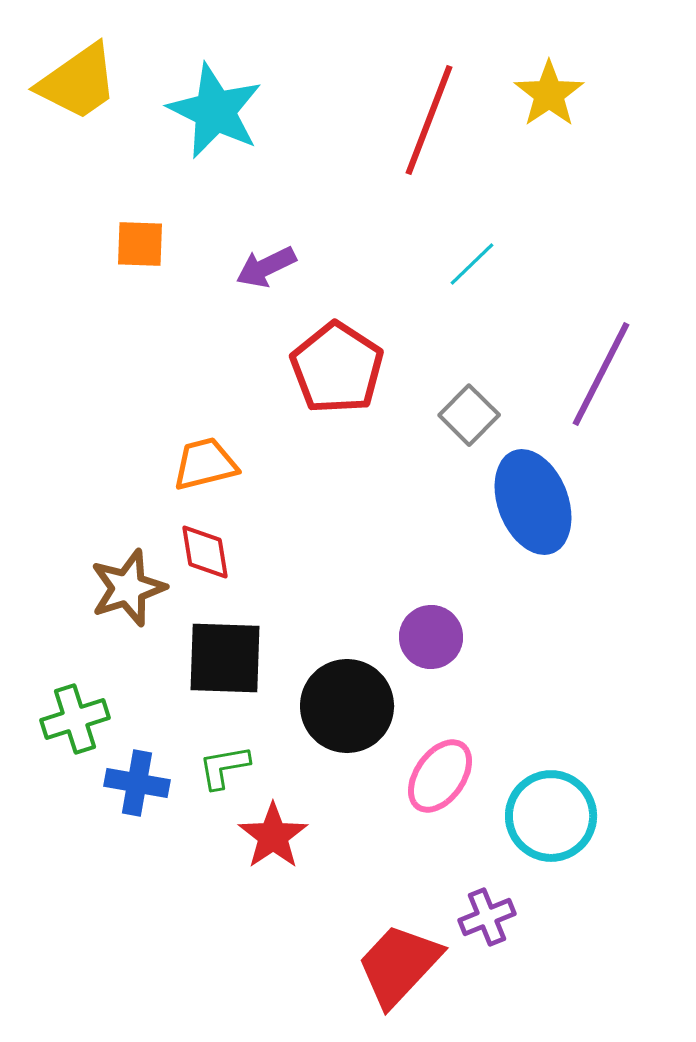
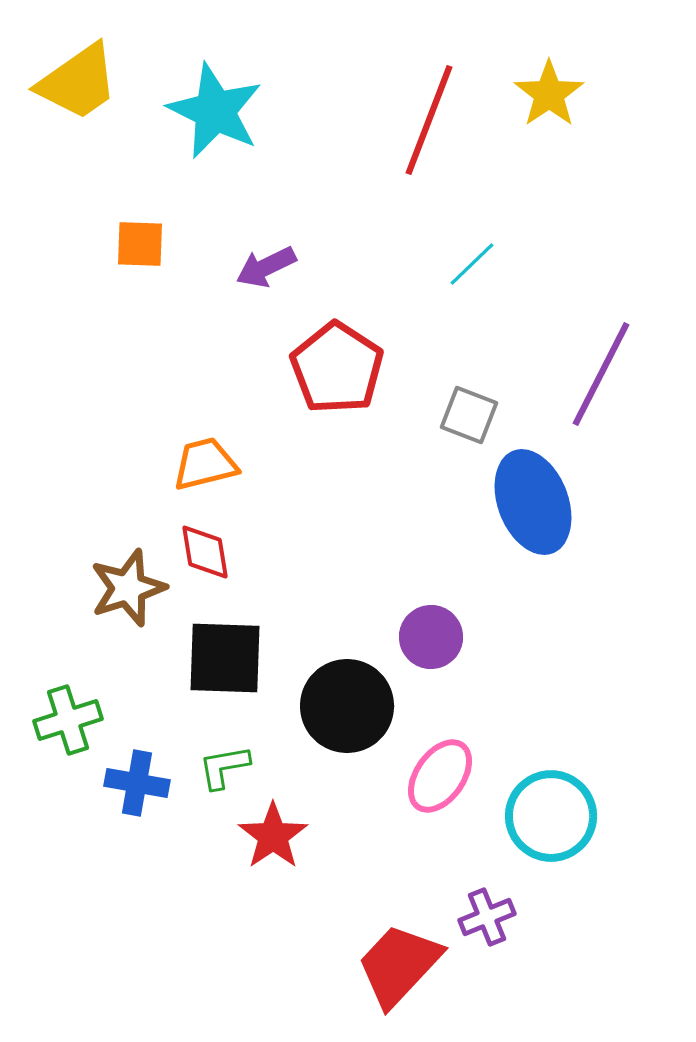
gray square: rotated 24 degrees counterclockwise
green cross: moved 7 px left, 1 px down
